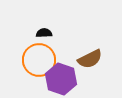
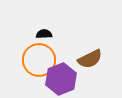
black semicircle: moved 1 px down
purple hexagon: rotated 20 degrees clockwise
